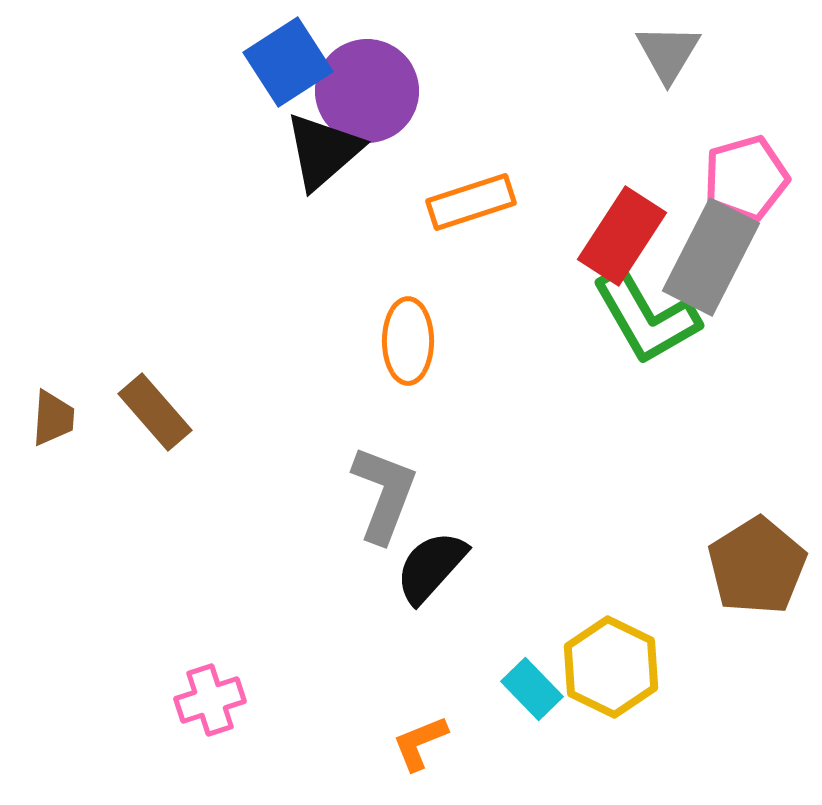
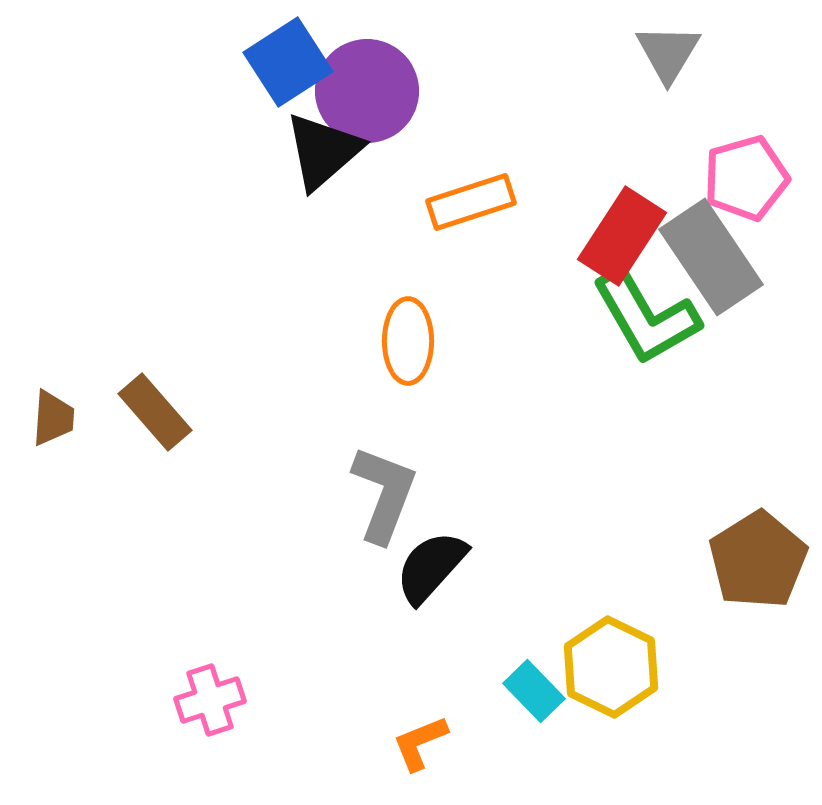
gray rectangle: rotated 61 degrees counterclockwise
brown pentagon: moved 1 px right, 6 px up
cyan rectangle: moved 2 px right, 2 px down
